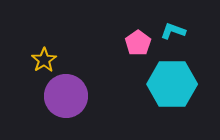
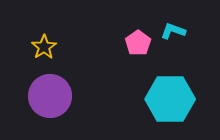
yellow star: moved 13 px up
cyan hexagon: moved 2 px left, 15 px down
purple circle: moved 16 px left
